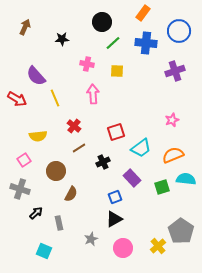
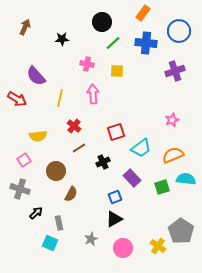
yellow line: moved 5 px right; rotated 36 degrees clockwise
yellow cross: rotated 14 degrees counterclockwise
cyan square: moved 6 px right, 8 px up
